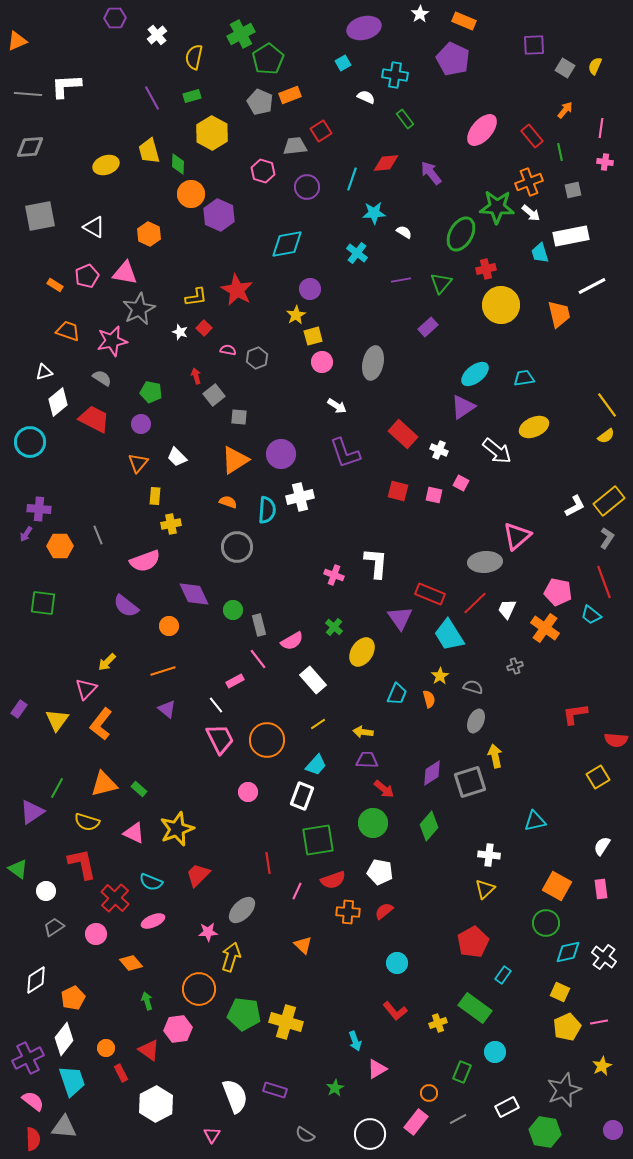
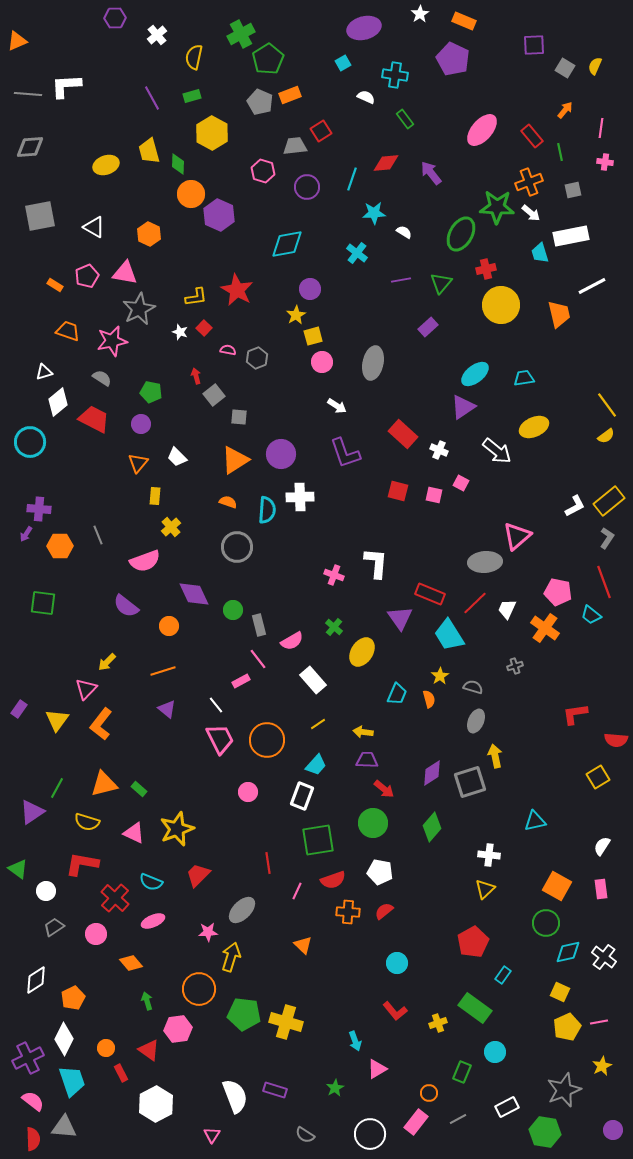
white cross at (300, 497): rotated 12 degrees clockwise
yellow cross at (171, 524): moved 3 px down; rotated 30 degrees counterclockwise
pink rectangle at (235, 681): moved 6 px right
green diamond at (429, 826): moved 3 px right, 1 px down
red L-shape at (82, 864): rotated 68 degrees counterclockwise
white diamond at (64, 1039): rotated 12 degrees counterclockwise
